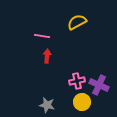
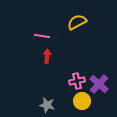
purple cross: moved 1 px up; rotated 18 degrees clockwise
yellow circle: moved 1 px up
